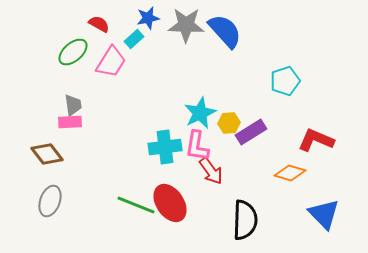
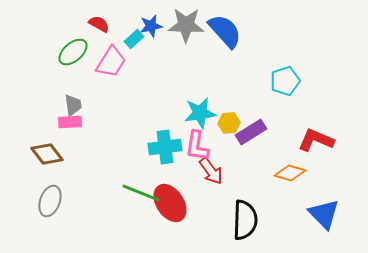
blue star: moved 3 px right, 8 px down
cyan star: rotated 16 degrees clockwise
green line: moved 5 px right, 12 px up
